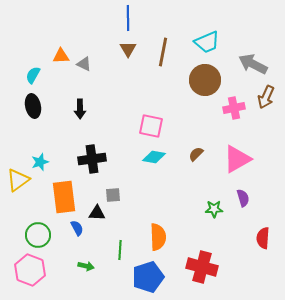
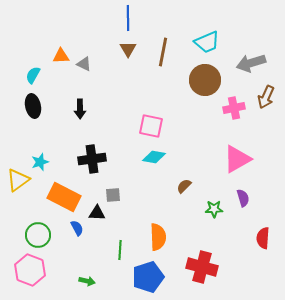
gray arrow: moved 2 px left, 1 px up; rotated 44 degrees counterclockwise
brown semicircle: moved 12 px left, 32 px down
orange rectangle: rotated 56 degrees counterclockwise
green arrow: moved 1 px right, 15 px down
